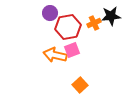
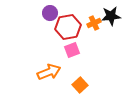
orange arrow: moved 6 px left, 17 px down; rotated 145 degrees clockwise
